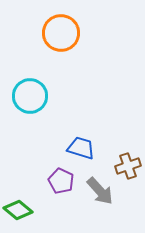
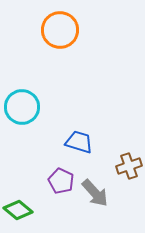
orange circle: moved 1 px left, 3 px up
cyan circle: moved 8 px left, 11 px down
blue trapezoid: moved 2 px left, 6 px up
brown cross: moved 1 px right
gray arrow: moved 5 px left, 2 px down
